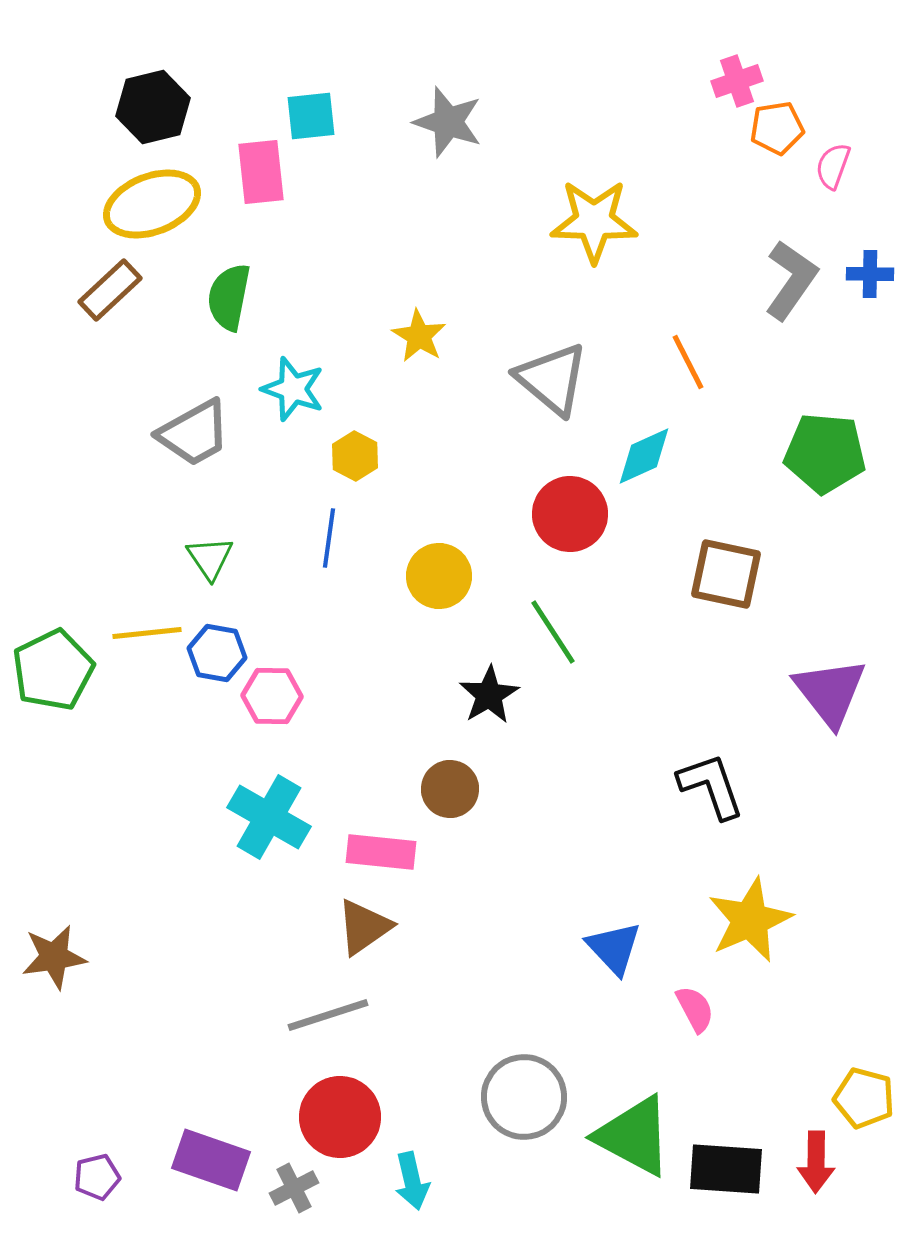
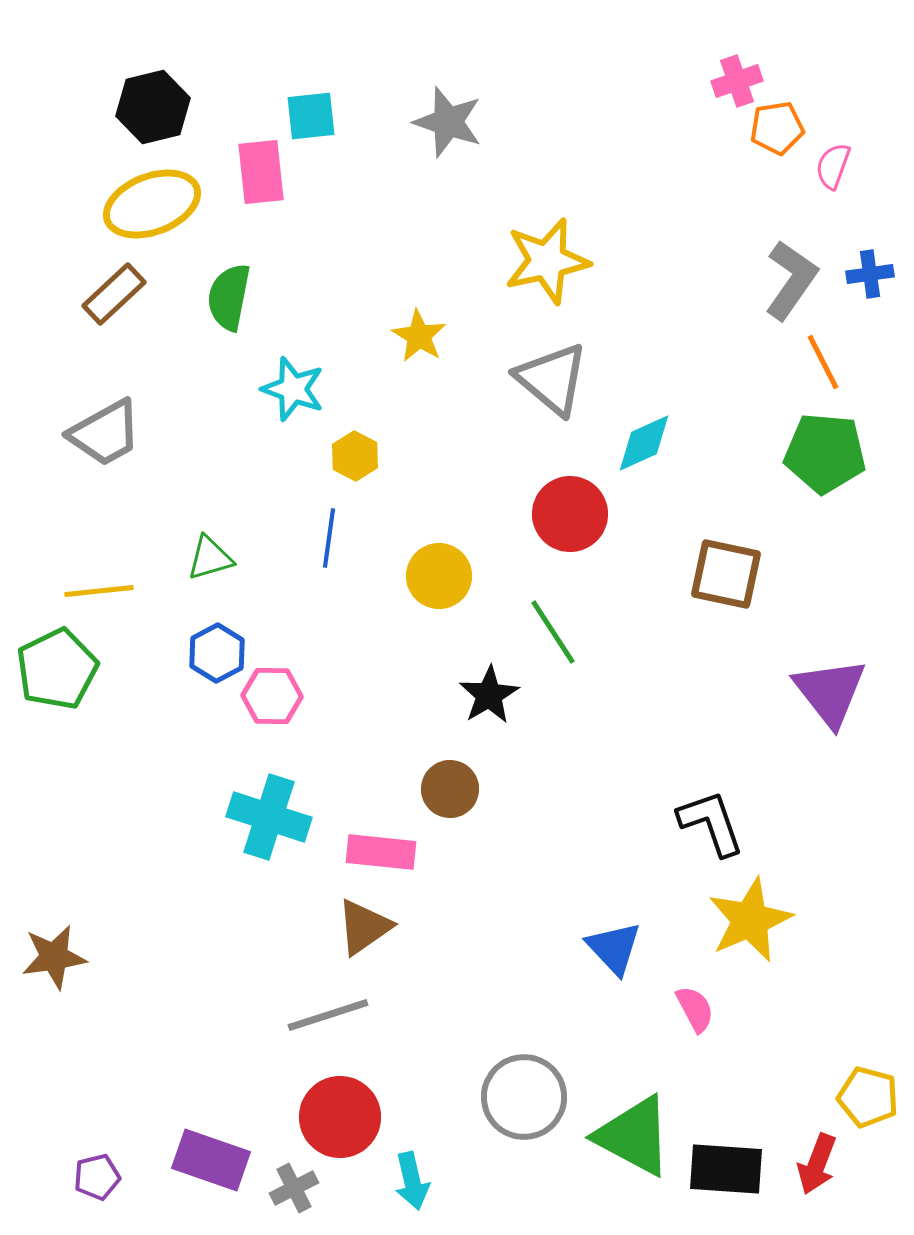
yellow star at (594, 221): moved 47 px left, 40 px down; rotated 14 degrees counterclockwise
blue cross at (870, 274): rotated 9 degrees counterclockwise
brown rectangle at (110, 290): moved 4 px right, 4 px down
orange line at (688, 362): moved 135 px right
gray trapezoid at (194, 433): moved 89 px left
cyan diamond at (644, 456): moved 13 px up
green triangle at (210, 558): rotated 48 degrees clockwise
yellow line at (147, 633): moved 48 px left, 42 px up
blue hexagon at (217, 653): rotated 22 degrees clockwise
green pentagon at (53, 670): moved 4 px right, 1 px up
black L-shape at (711, 786): moved 37 px down
cyan cross at (269, 817): rotated 12 degrees counterclockwise
yellow pentagon at (864, 1098): moved 4 px right, 1 px up
red arrow at (816, 1162): moved 1 px right, 2 px down; rotated 20 degrees clockwise
